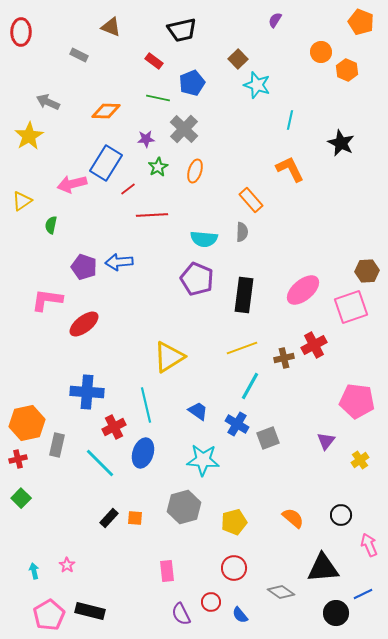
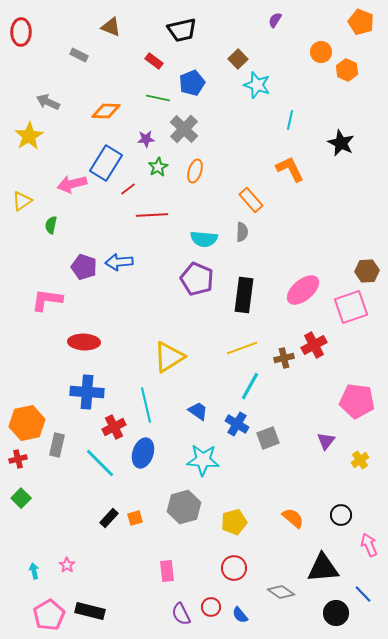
red ellipse at (84, 324): moved 18 px down; rotated 40 degrees clockwise
orange square at (135, 518): rotated 21 degrees counterclockwise
blue line at (363, 594): rotated 72 degrees clockwise
red circle at (211, 602): moved 5 px down
